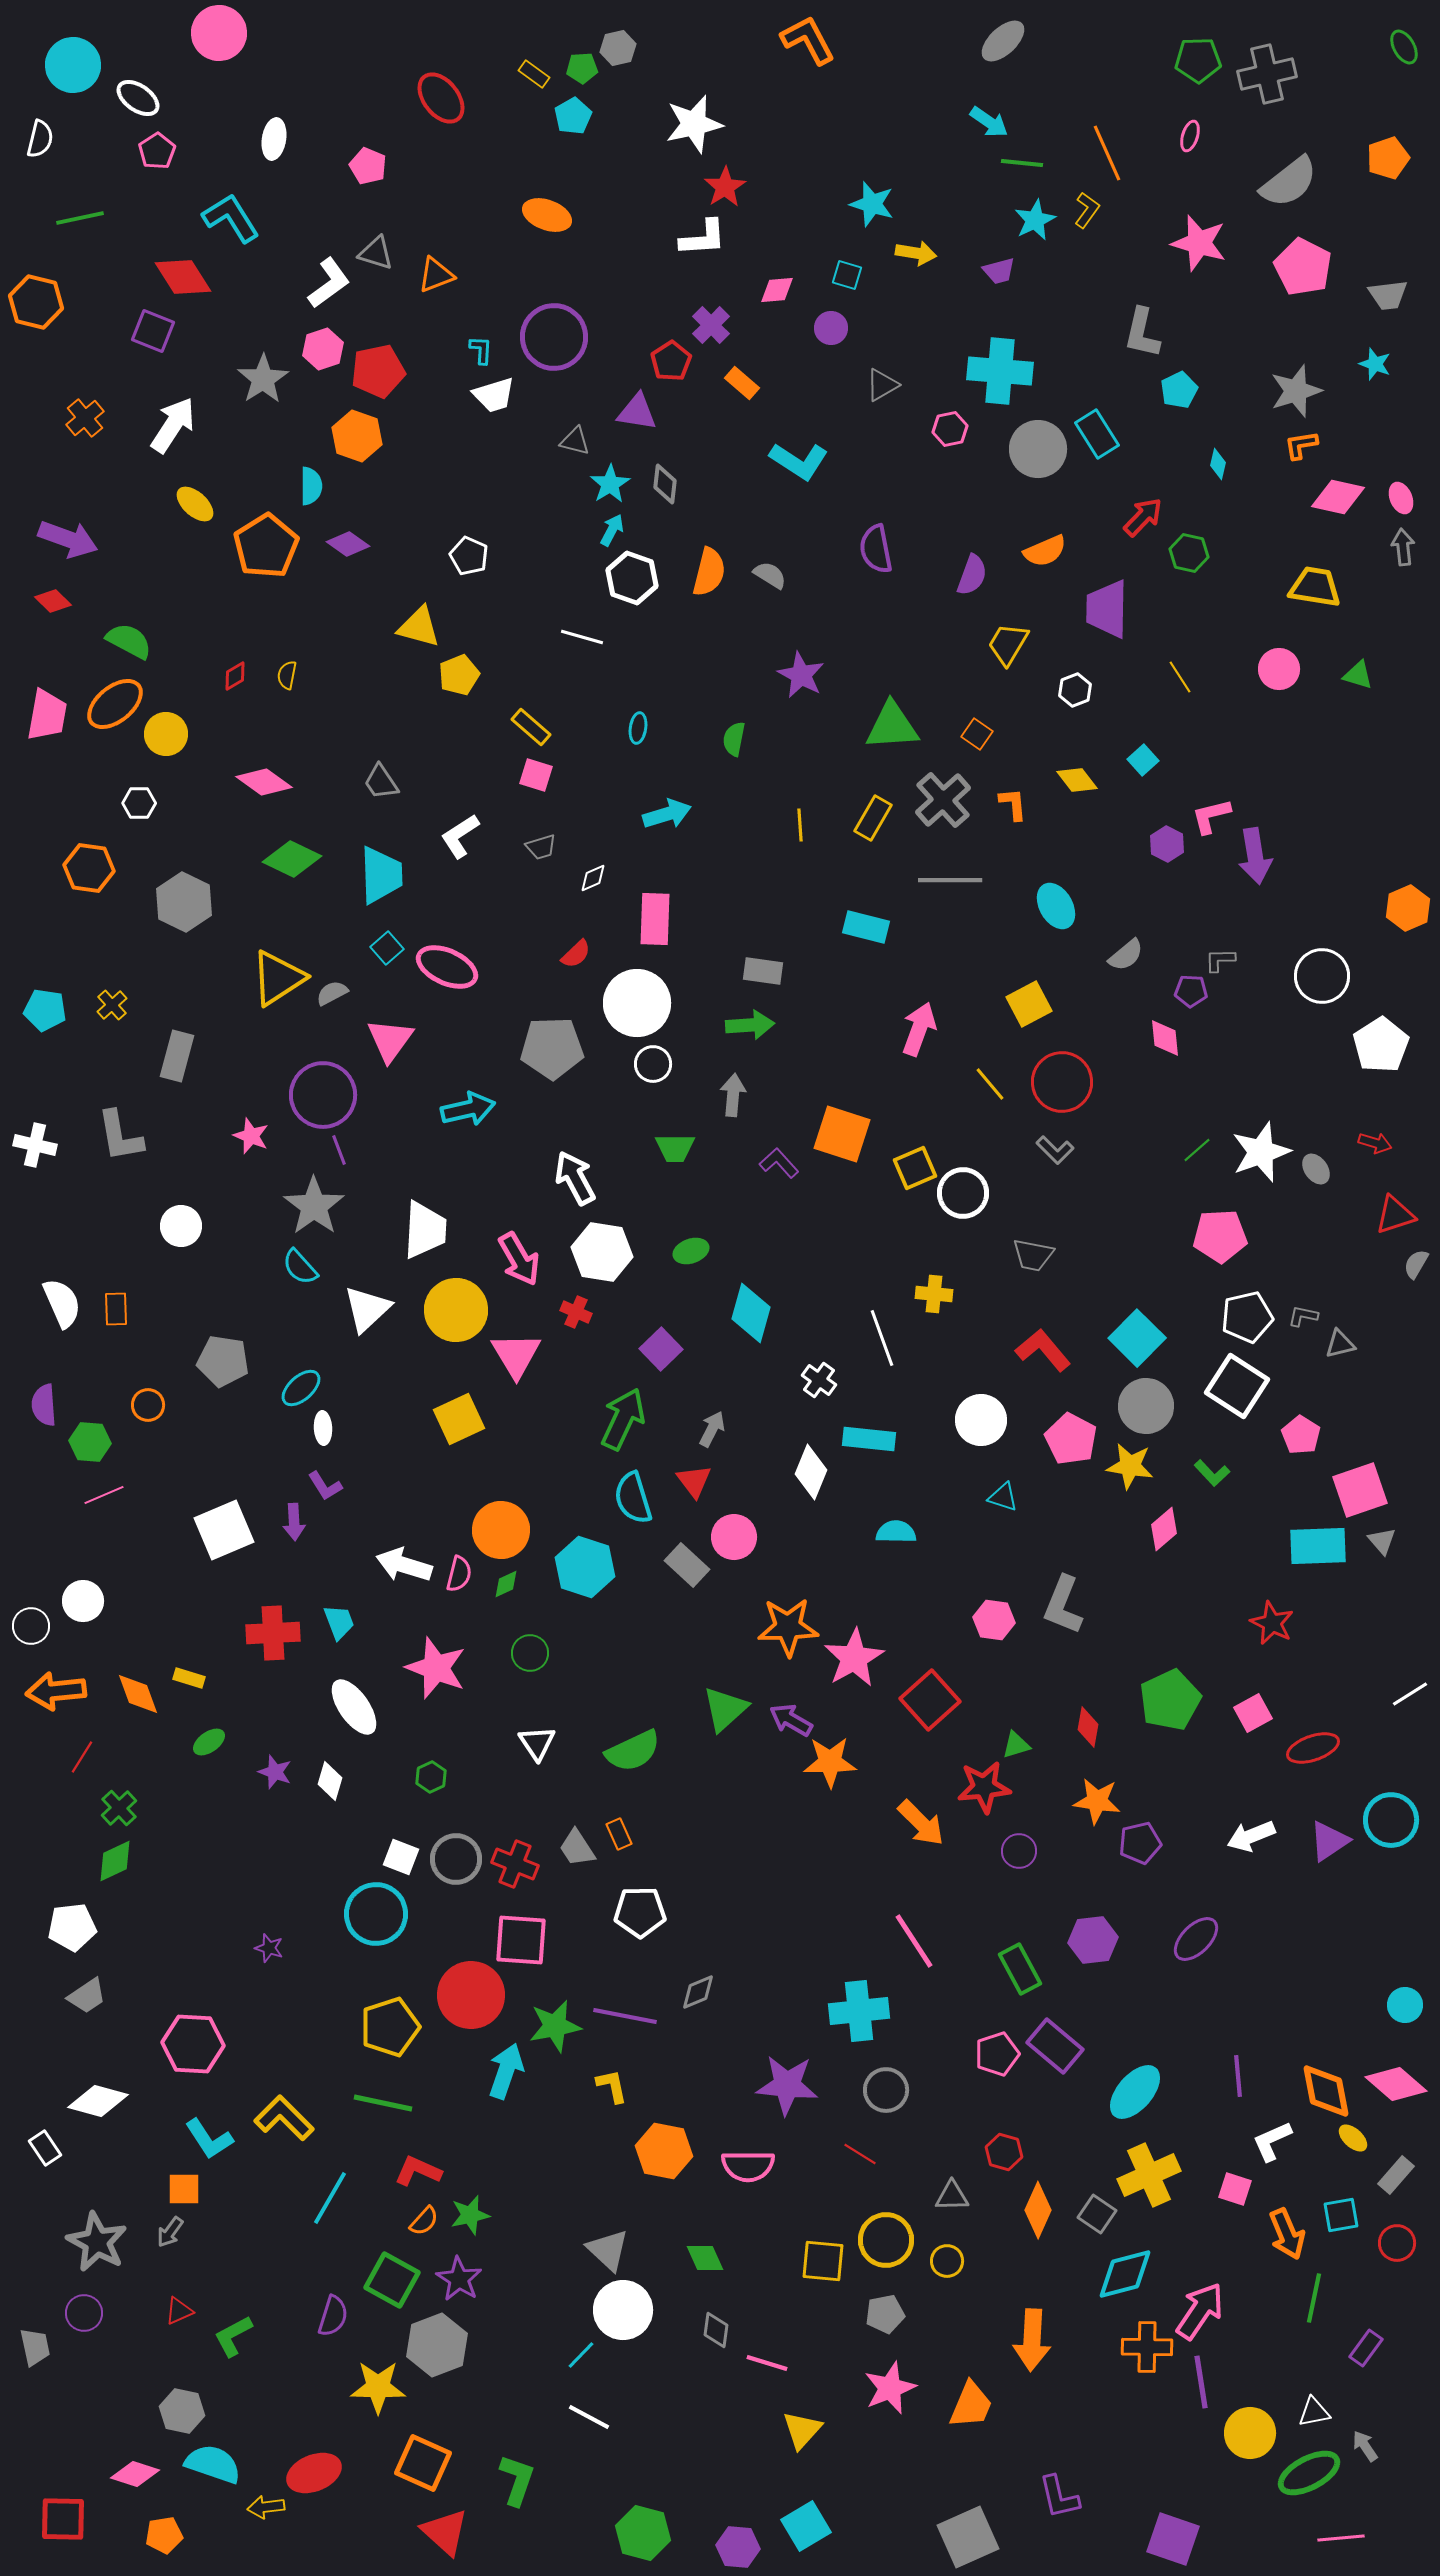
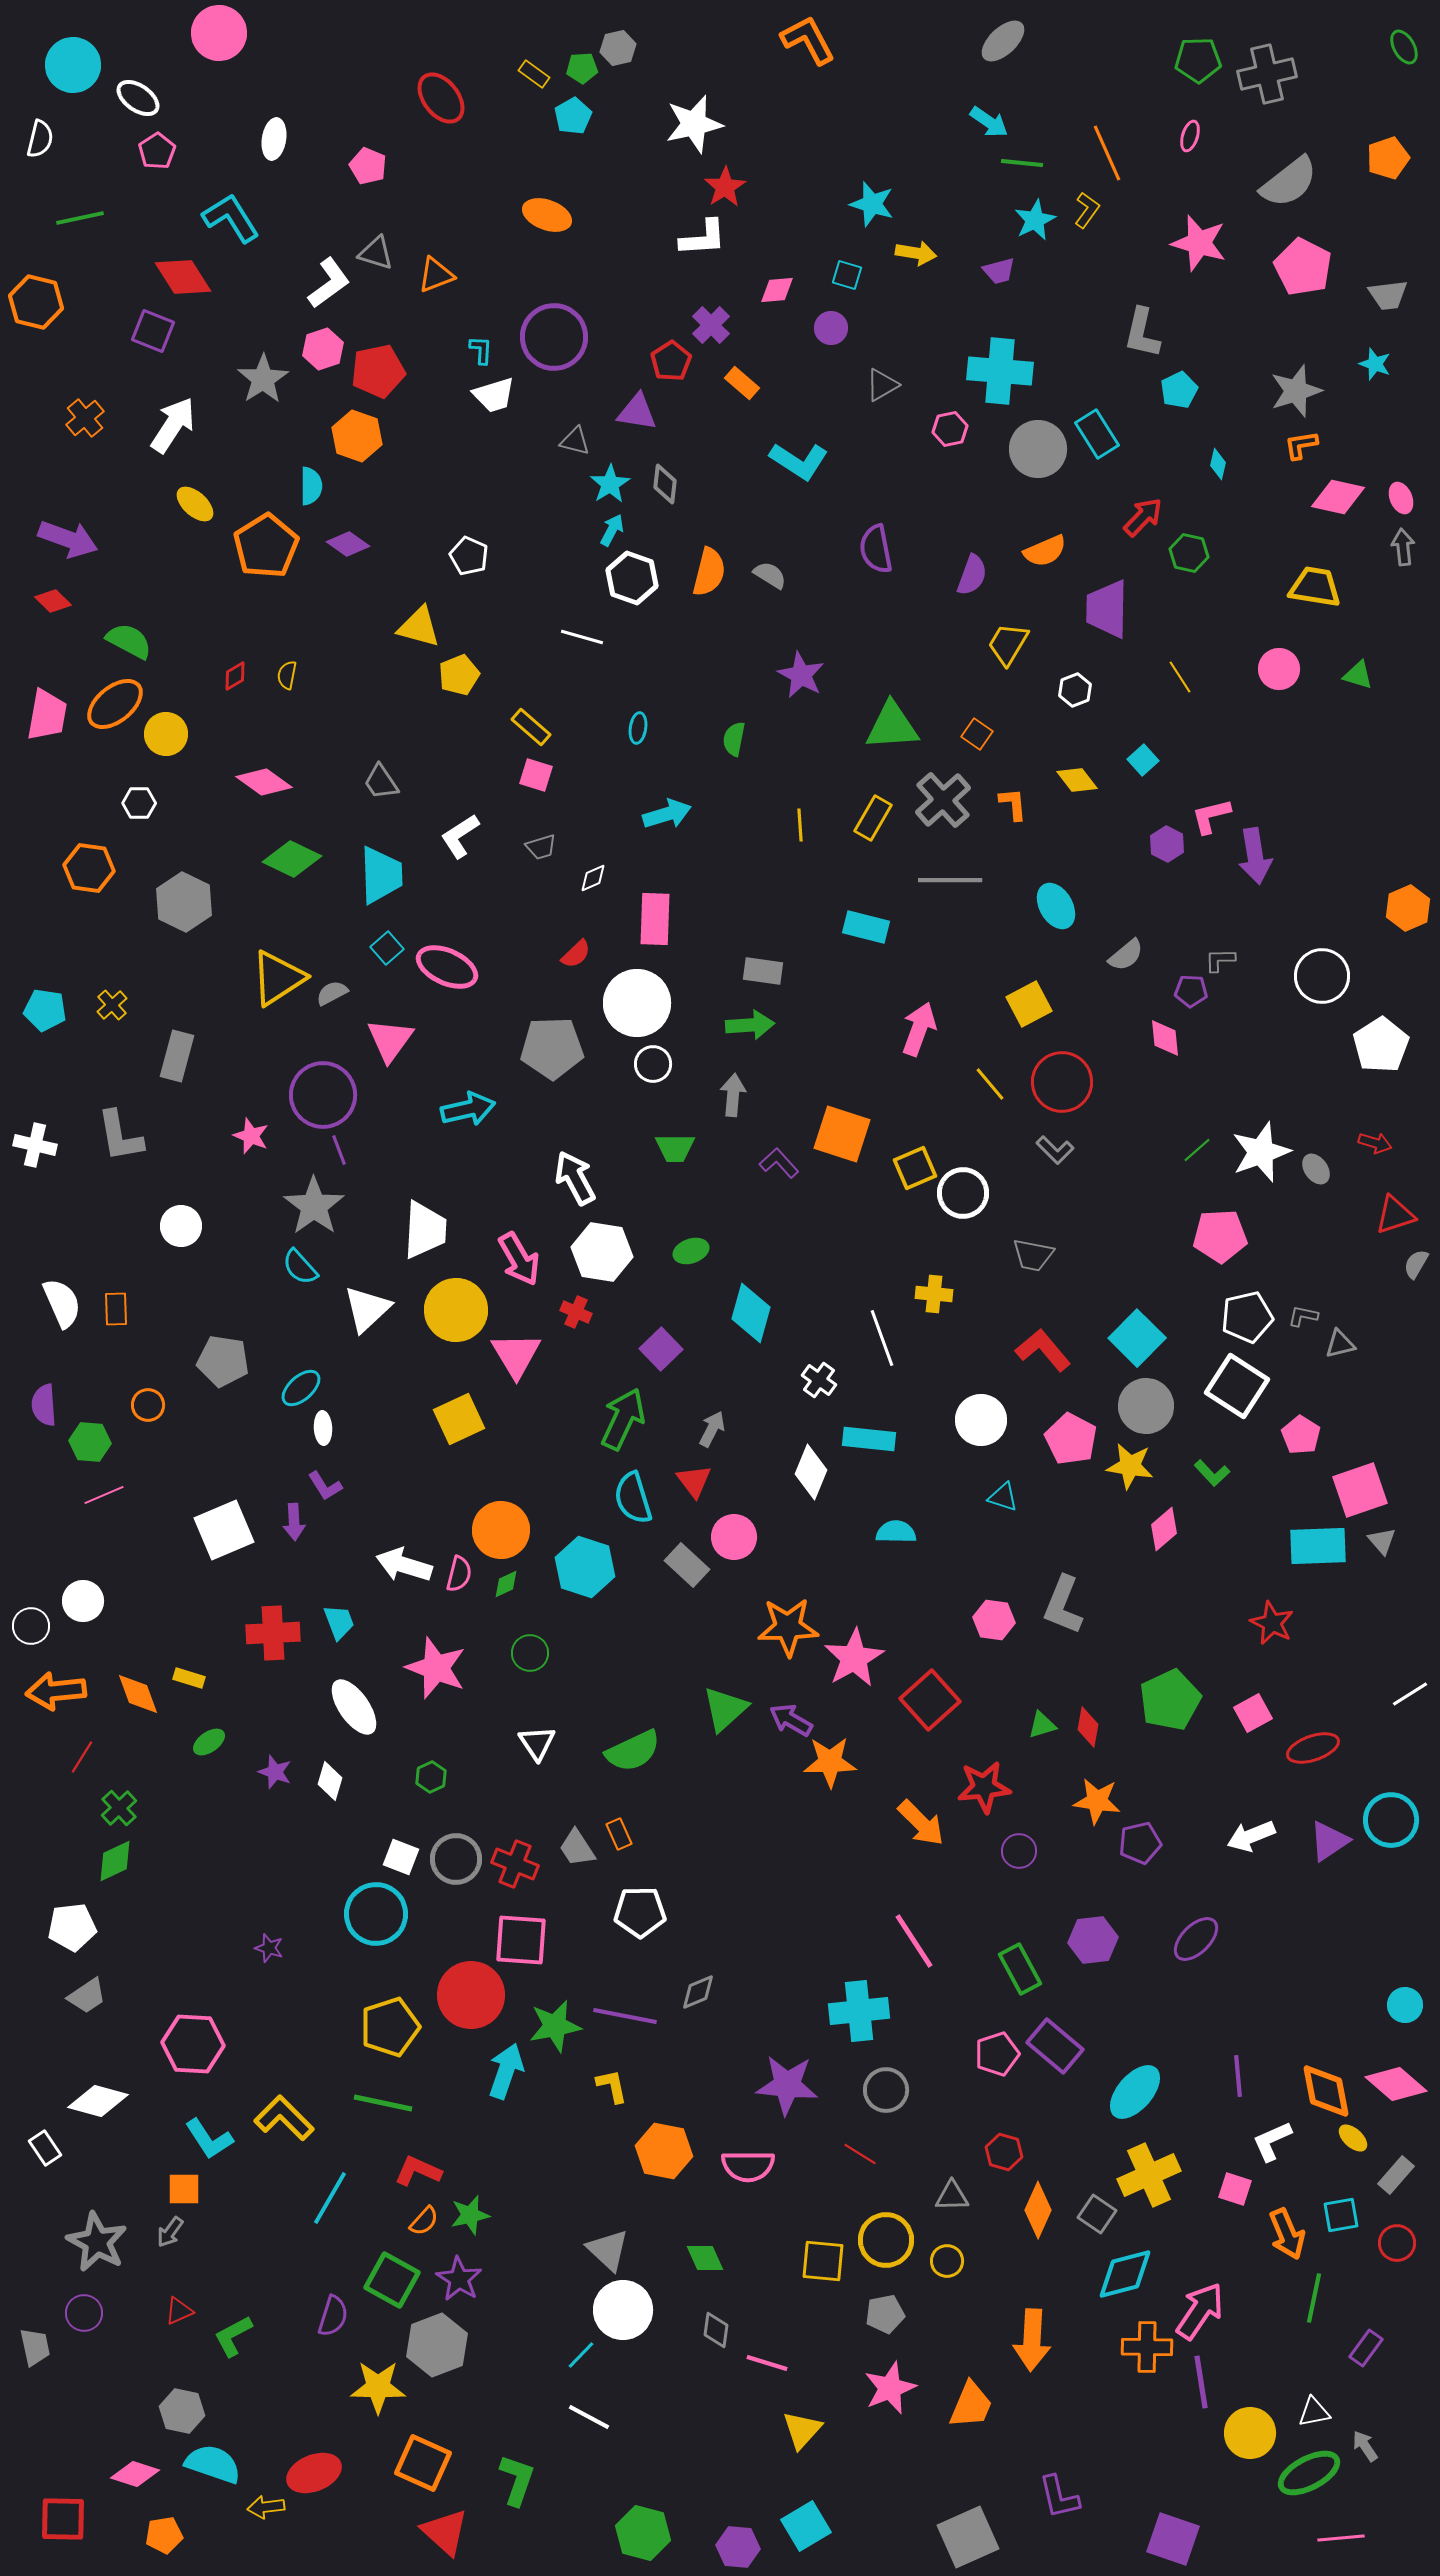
green triangle at (1016, 1745): moved 26 px right, 20 px up
